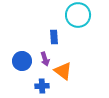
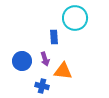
cyan circle: moved 3 px left, 3 px down
orange triangle: rotated 30 degrees counterclockwise
blue cross: rotated 16 degrees clockwise
